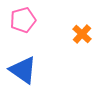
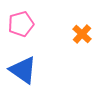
pink pentagon: moved 2 px left, 4 px down
